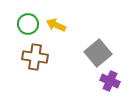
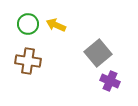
brown cross: moved 7 px left, 4 px down
